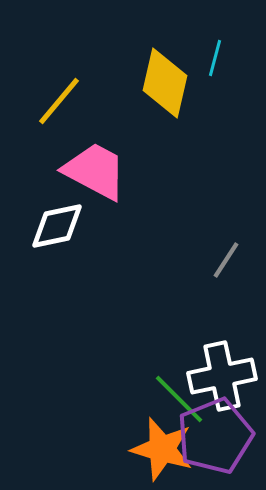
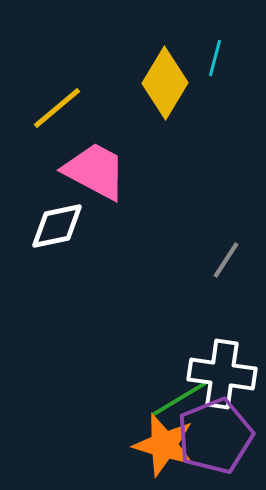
yellow diamond: rotated 18 degrees clockwise
yellow line: moved 2 px left, 7 px down; rotated 10 degrees clockwise
white cross: moved 2 px up; rotated 20 degrees clockwise
green line: rotated 76 degrees counterclockwise
orange star: moved 2 px right, 4 px up
